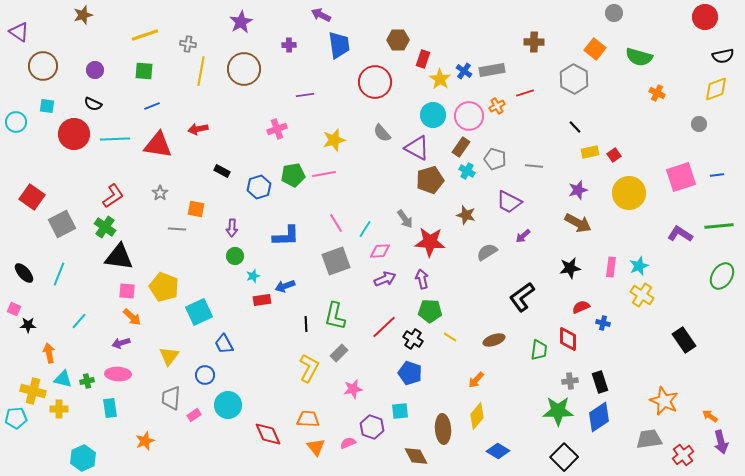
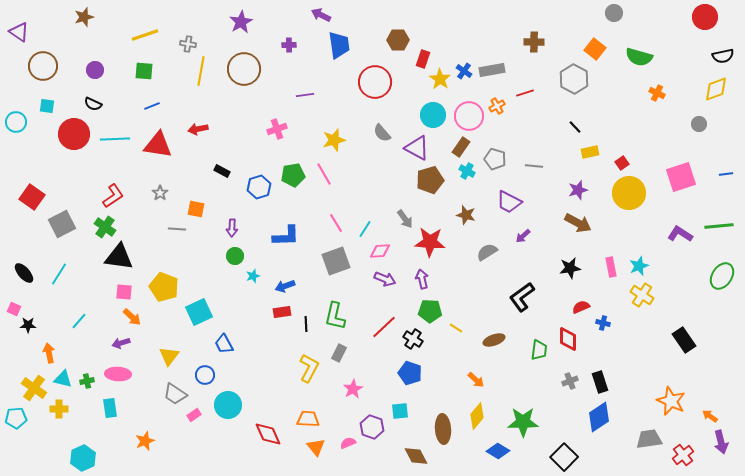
brown star at (83, 15): moved 1 px right, 2 px down
red square at (614, 155): moved 8 px right, 8 px down
pink line at (324, 174): rotated 70 degrees clockwise
blue line at (717, 175): moved 9 px right, 1 px up
pink rectangle at (611, 267): rotated 18 degrees counterclockwise
cyan line at (59, 274): rotated 10 degrees clockwise
purple arrow at (385, 279): rotated 45 degrees clockwise
pink square at (127, 291): moved 3 px left, 1 px down
red rectangle at (262, 300): moved 20 px right, 12 px down
yellow line at (450, 337): moved 6 px right, 9 px up
gray rectangle at (339, 353): rotated 18 degrees counterclockwise
orange arrow at (476, 380): rotated 90 degrees counterclockwise
gray cross at (570, 381): rotated 14 degrees counterclockwise
pink star at (353, 389): rotated 18 degrees counterclockwise
yellow cross at (33, 391): moved 1 px right, 3 px up; rotated 20 degrees clockwise
gray trapezoid at (171, 398): moved 4 px right, 4 px up; rotated 60 degrees counterclockwise
orange star at (664, 401): moved 7 px right
green star at (558, 411): moved 35 px left, 11 px down
